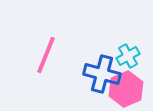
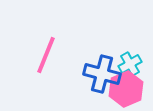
cyan cross: moved 2 px right, 8 px down
